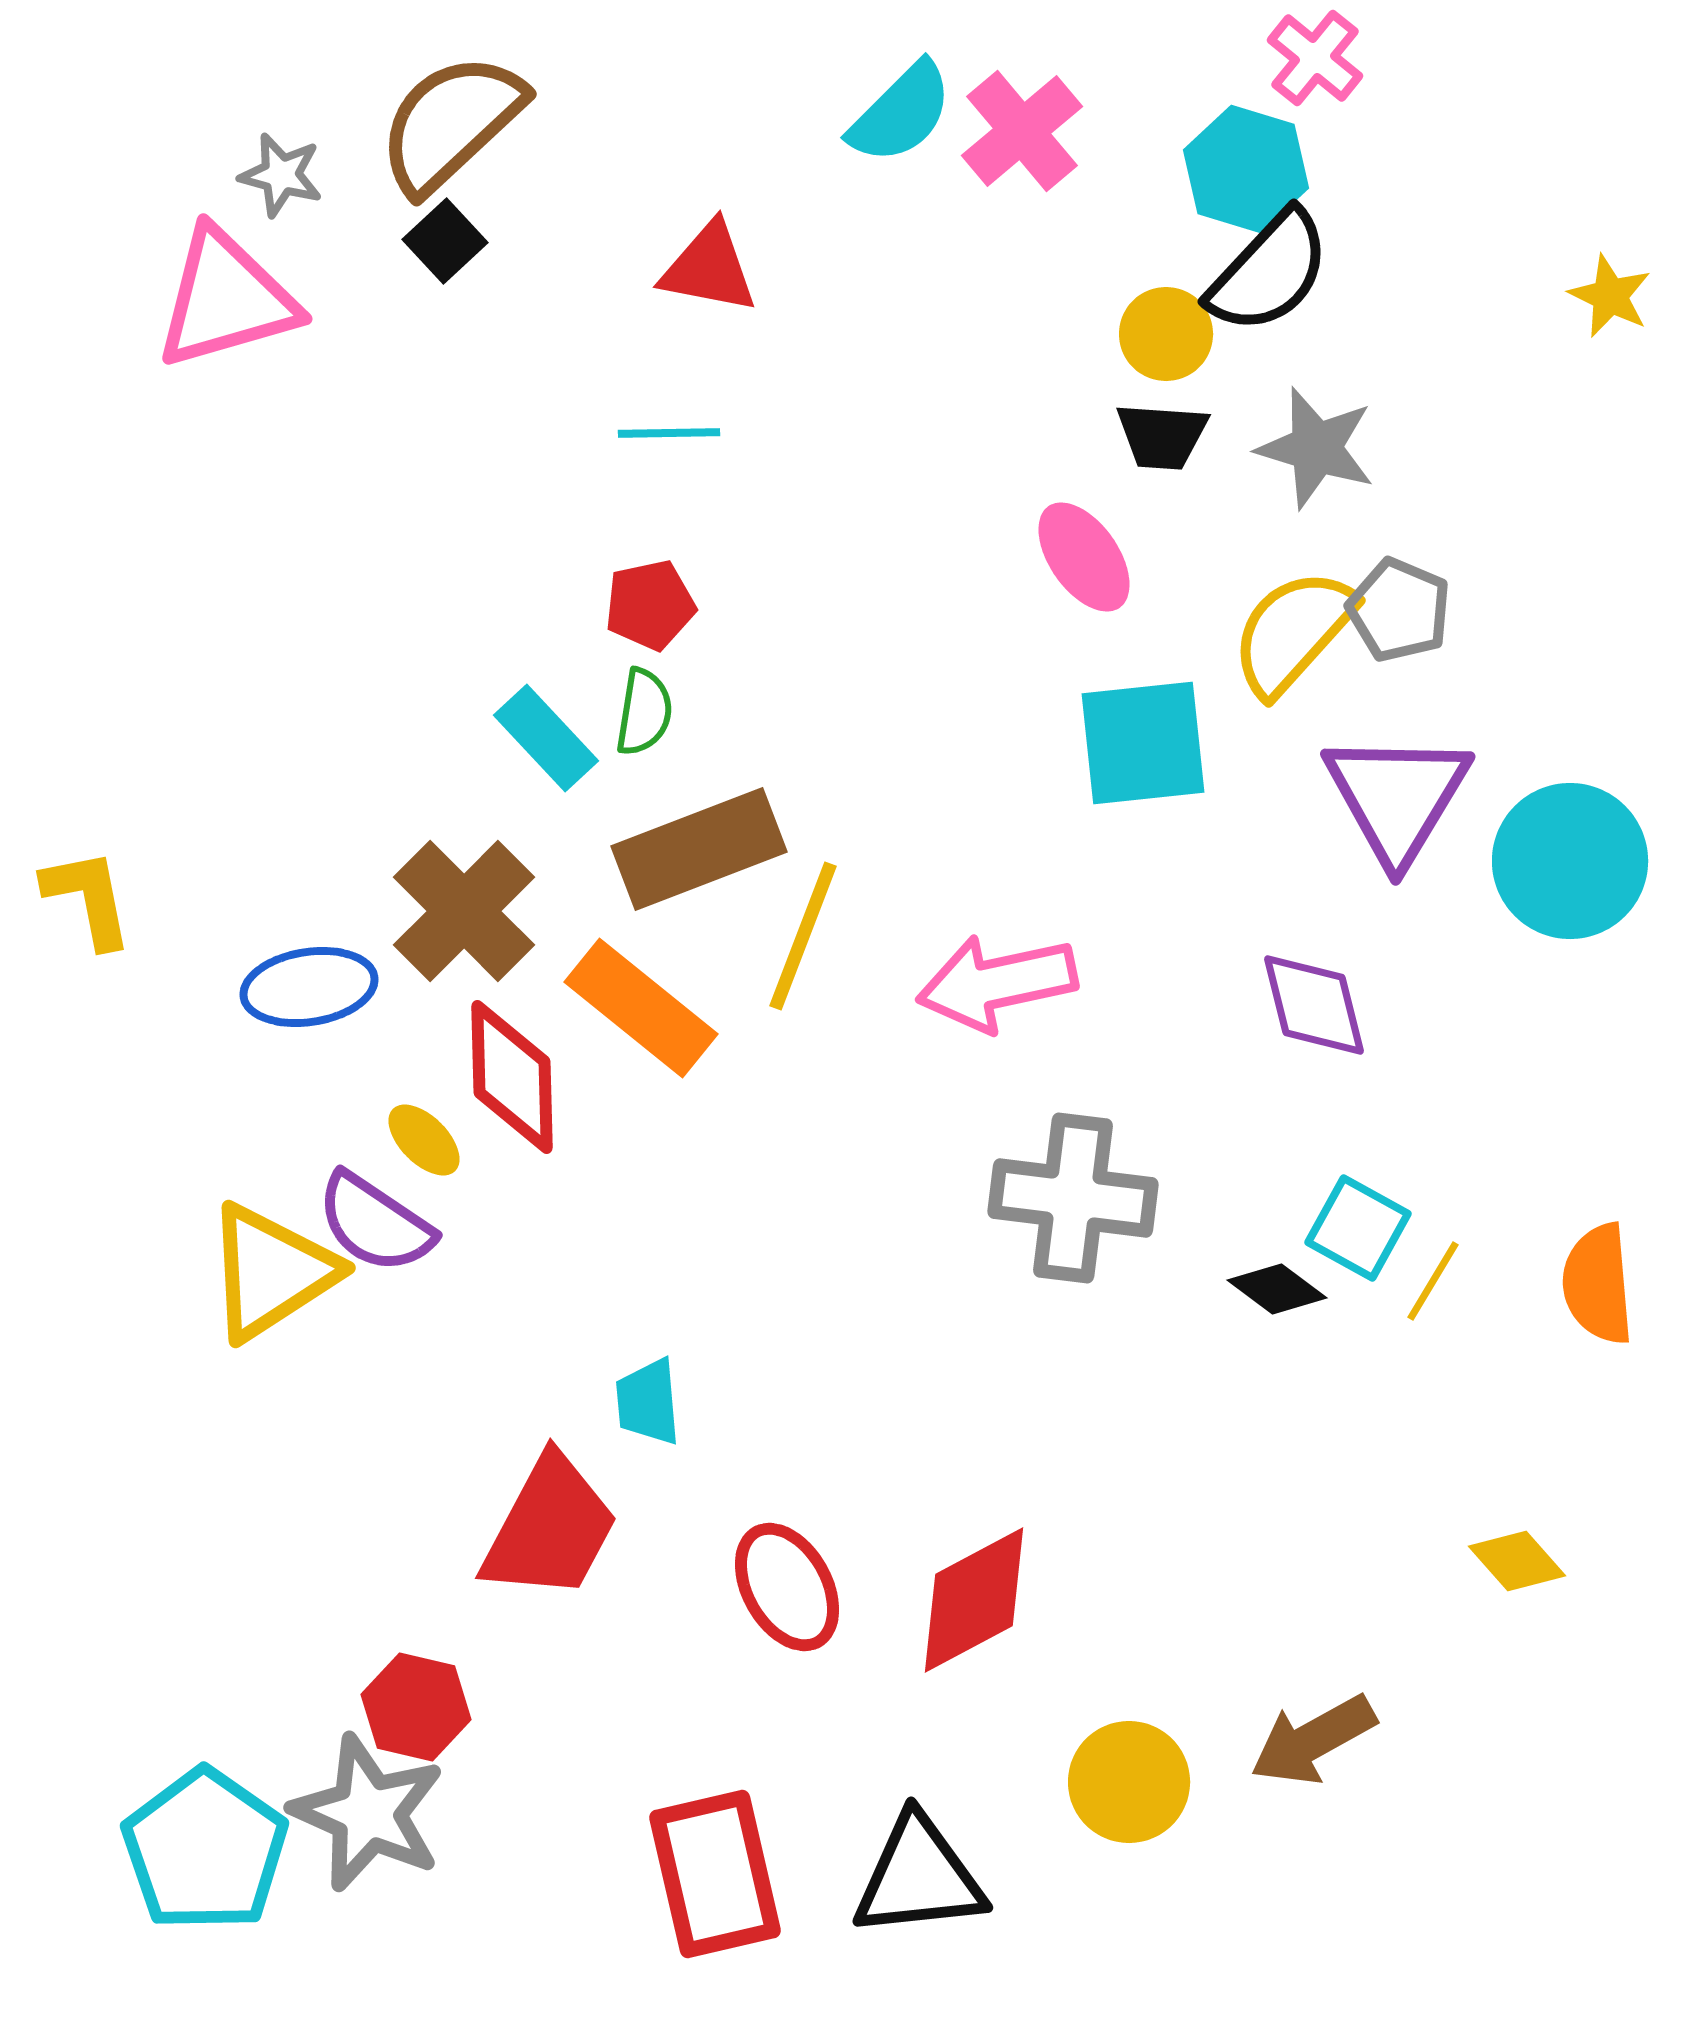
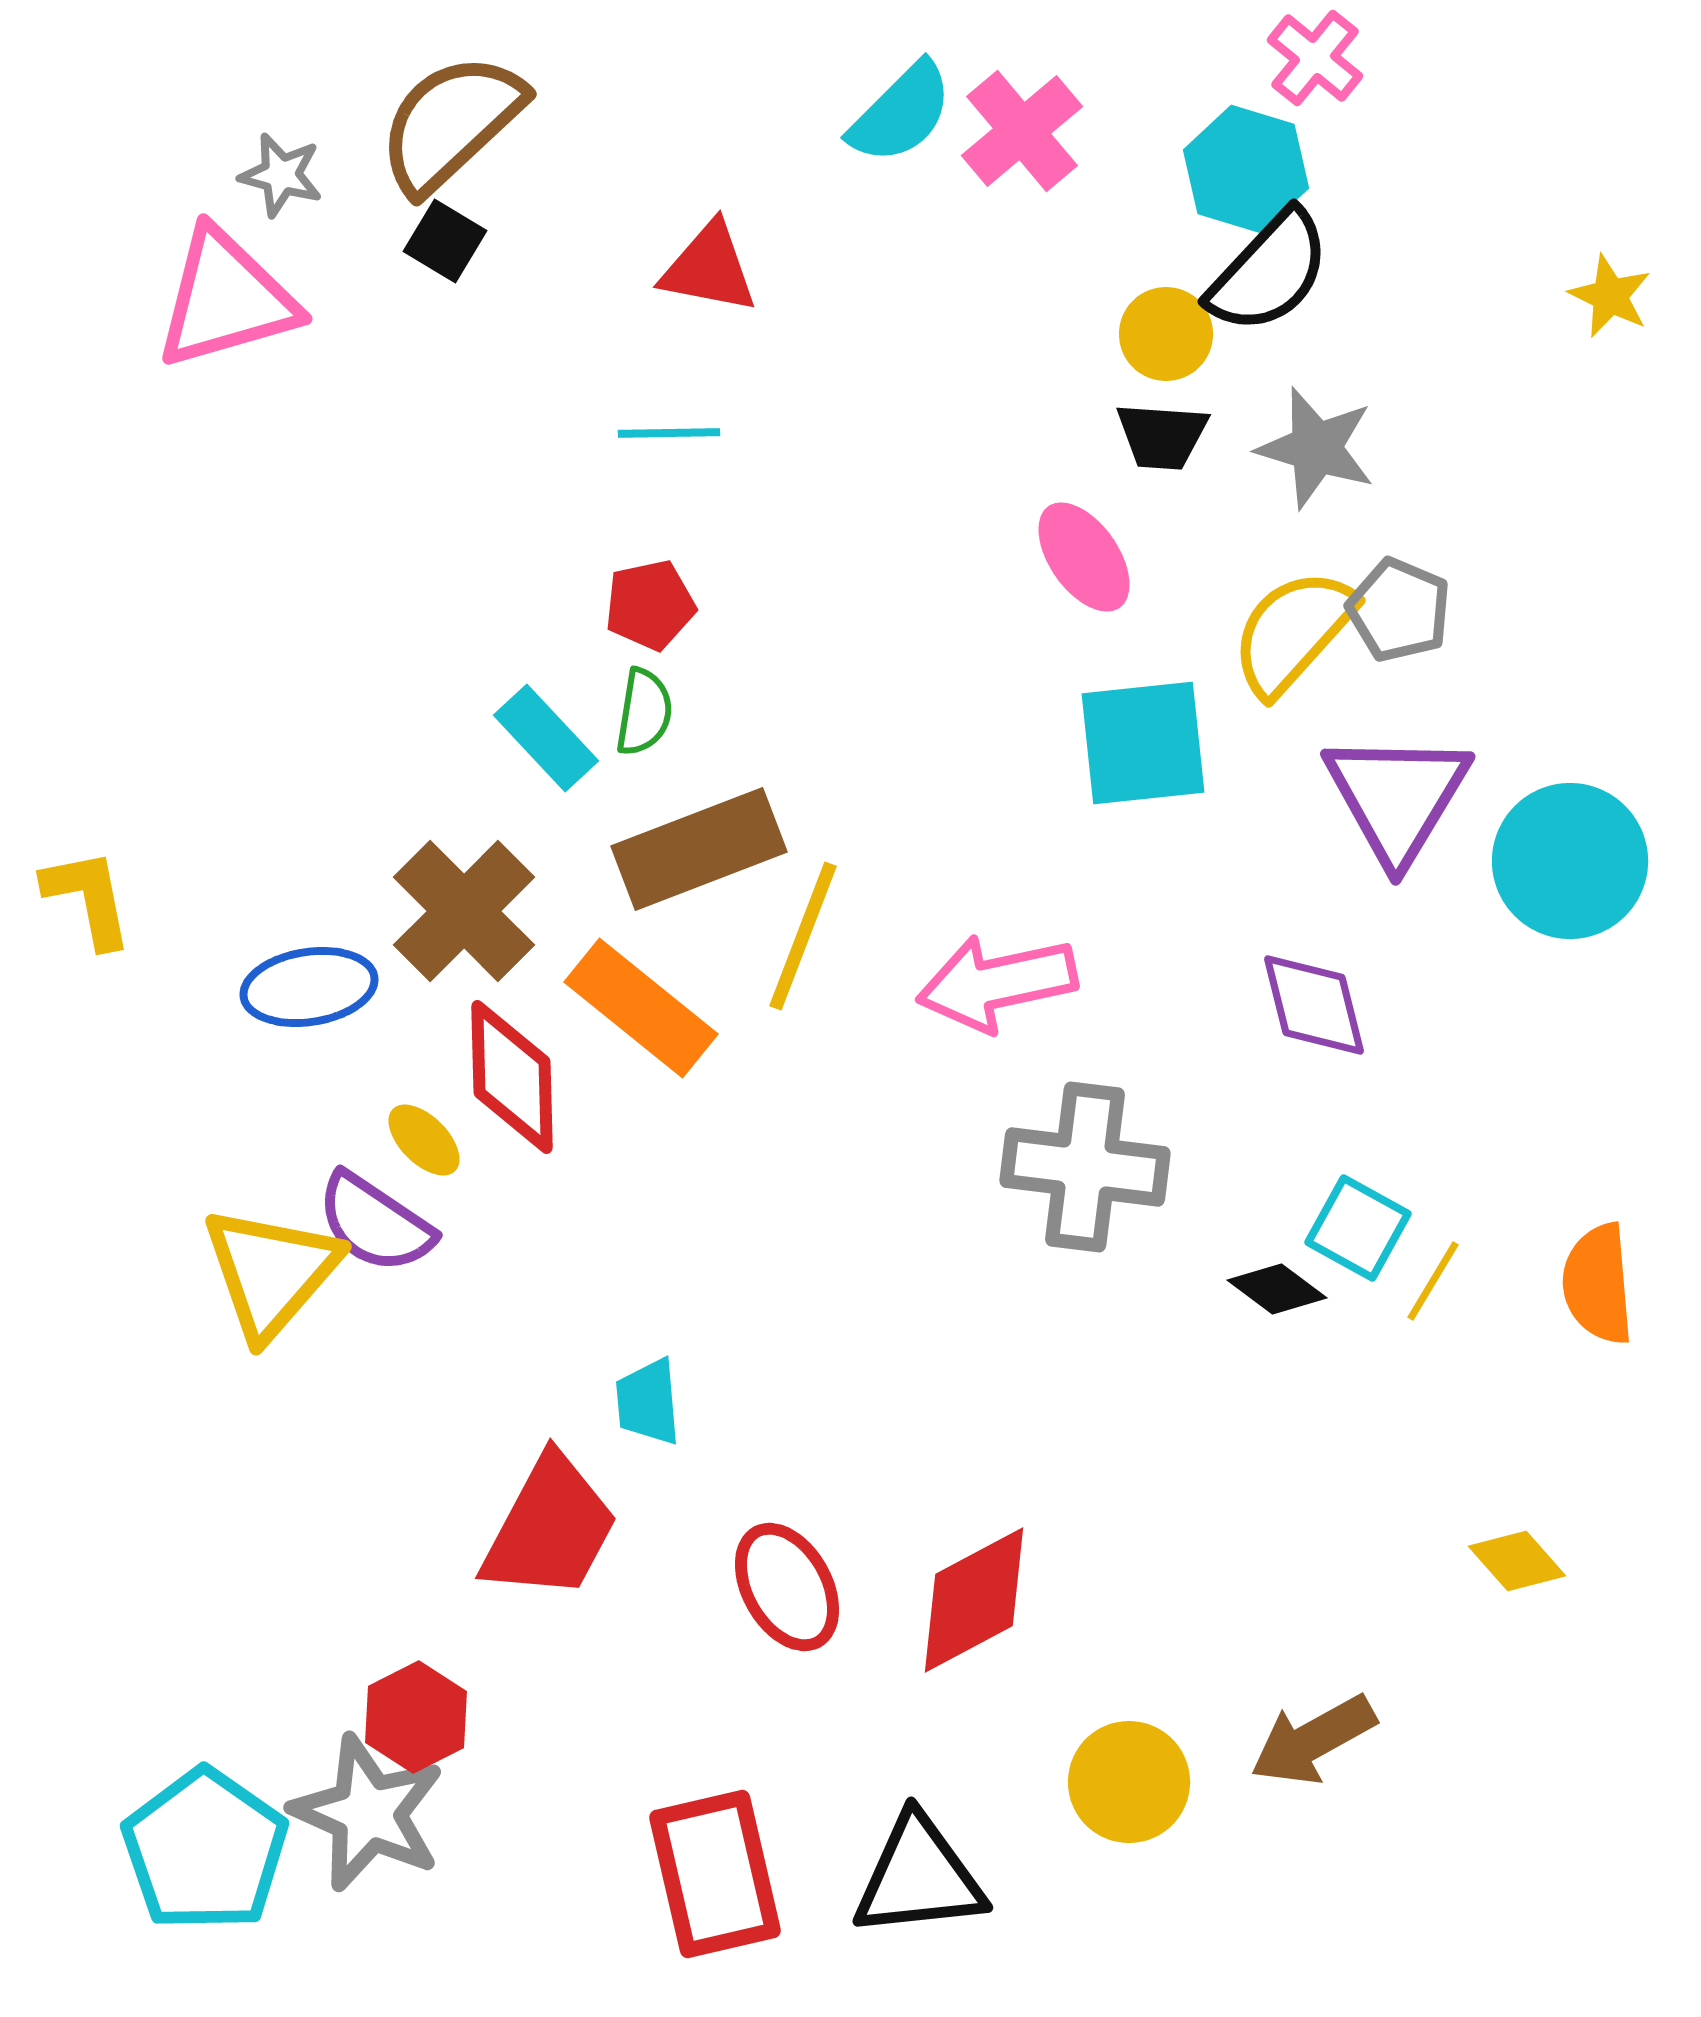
black square at (445, 241): rotated 16 degrees counterclockwise
gray cross at (1073, 1198): moved 12 px right, 31 px up
yellow triangle at (271, 1272): rotated 16 degrees counterclockwise
red hexagon at (416, 1707): moved 10 px down; rotated 20 degrees clockwise
